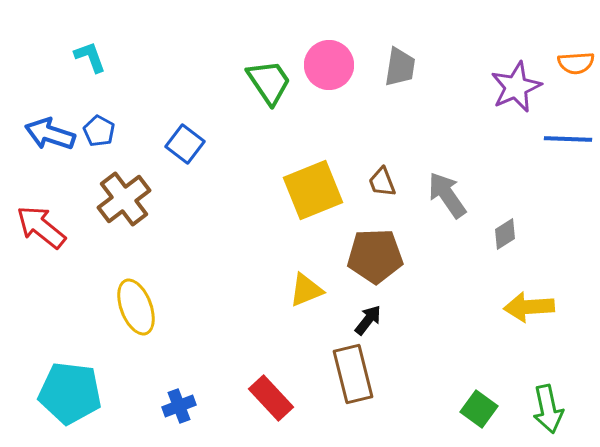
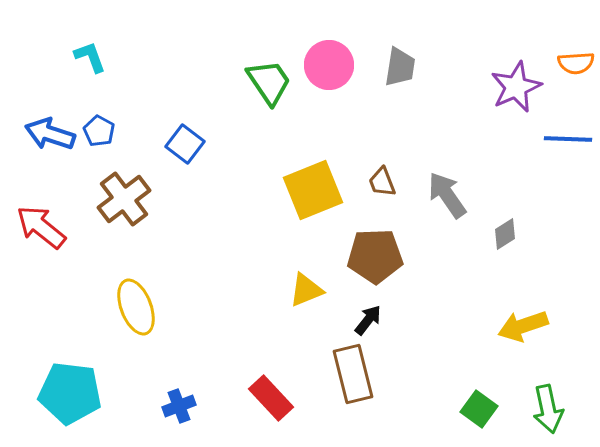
yellow arrow: moved 6 px left, 19 px down; rotated 15 degrees counterclockwise
